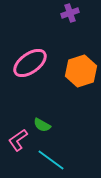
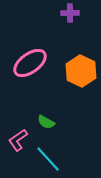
purple cross: rotated 18 degrees clockwise
orange hexagon: rotated 16 degrees counterclockwise
green semicircle: moved 4 px right, 3 px up
cyan line: moved 3 px left, 1 px up; rotated 12 degrees clockwise
